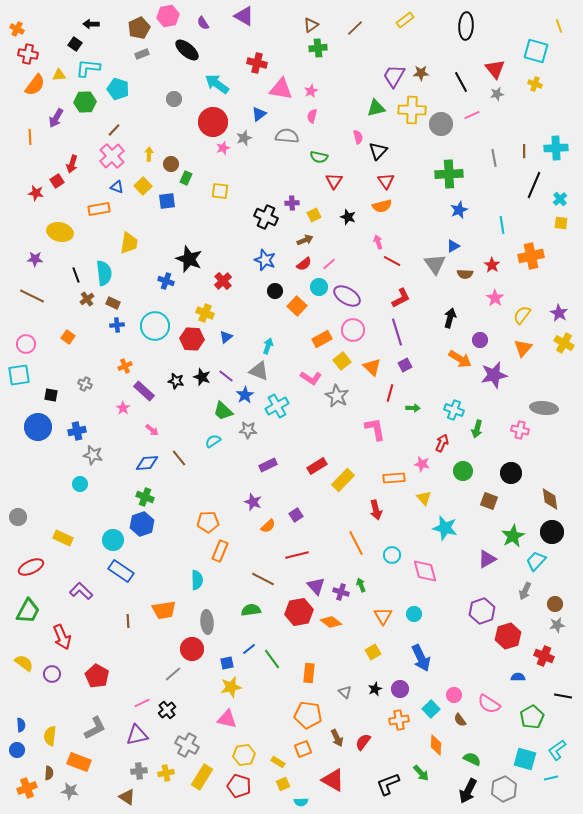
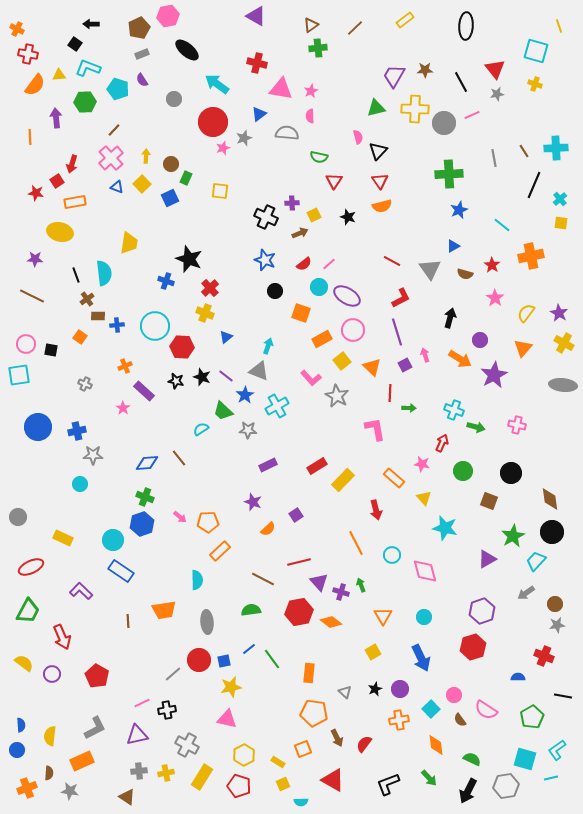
purple triangle at (244, 16): moved 12 px right
purple semicircle at (203, 23): moved 61 px left, 57 px down
cyan L-shape at (88, 68): rotated 15 degrees clockwise
brown star at (421, 73): moved 4 px right, 3 px up
yellow cross at (412, 110): moved 3 px right, 1 px up
pink semicircle at (312, 116): moved 2 px left; rotated 16 degrees counterclockwise
purple arrow at (56, 118): rotated 144 degrees clockwise
gray circle at (441, 124): moved 3 px right, 1 px up
gray semicircle at (287, 136): moved 3 px up
brown line at (524, 151): rotated 32 degrees counterclockwise
yellow arrow at (149, 154): moved 3 px left, 2 px down
pink cross at (112, 156): moved 1 px left, 2 px down
red triangle at (386, 181): moved 6 px left
yellow square at (143, 186): moved 1 px left, 2 px up
blue square at (167, 201): moved 3 px right, 3 px up; rotated 18 degrees counterclockwise
orange rectangle at (99, 209): moved 24 px left, 7 px up
cyan line at (502, 225): rotated 42 degrees counterclockwise
brown arrow at (305, 240): moved 5 px left, 7 px up
pink arrow at (378, 242): moved 47 px right, 113 px down
gray triangle at (435, 264): moved 5 px left, 5 px down
brown semicircle at (465, 274): rotated 14 degrees clockwise
red cross at (223, 281): moved 13 px left, 7 px down
brown rectangle at (113, 303): moved 15 px left, 13 px down; rotated 24 degrees counterclockwise
orange square at (297, 306): moved 4 px right, 7 px down; rotated 24 degrees counterclockwise
yellow semicircle at (522, 315): moved 4 px right, 2 px up
orange square at (68, 337): moved 12 px right
red hexagon at (192, 339): moved 10 px left, 8 px down
purple star at (494, 375): rotated 16 degrees counterclockwise
pink L-shape at (311, 378): rotated 15 degrees clockwise
red line at (390, 393): rotated 12 degrees counterclockwise
black square at (51, 395): moved 45 px up
green arrow at (413, 408): moved 4 px left
gray ellipse at (544, 408): moved 19 px right, 23 px up
green arrow at (477, 429): moved 1 px left, 2 px up; rotated 90 degrees counterclockwise
pink arrow at (152, 430): moved 28 px right, 87 px down
pink cross at (520, 430): moved 3 px left, 5 px up
cyan semicircle at (213, 441): moved 12 px left, 12 px up
gray star at (93, 455): rotated 12 degrees counterclockwise
orange rectangle at (394, 478): rotated 45 degrees clockwise
orange semicircle at (268, 526): moved 3 px down
orange rectangle at (220, 551): rotated 25 degrees clockwise
red line at (297, 555): moved 2 px right, 7 px down
purple triangle at (316, 586): moved 3 px right, 4 px up
gray arrow at (525, 591): moved 1 px right, 2 px down; rotated 30 degrees clockwise
cyan circle at (414, 614): moved 10 px right, 3 px down
red hexagon at (508, 636): moved 35 px left, 11 px down
red circle at (192, 649): moved 7 px right, 11 px down
blue square at (227, 663): moved 3 px left, 2 px up
pink semicircle at (489, 704): moved 3 px left, 6 px down
black cross at (167, 710): rotated 30 degrees clockwise
orange pentagon at (308, 715): moved 6 px right, 2 px up
red semicircle at (363, 742): moved 1 px right, 2 px down
orange diamond at (436, 745): rotated 10 degrees counterclockwise
yellow hexagon at (244, 755): rotated 20 degrees counterclockwise
orange rectangle at (79, 762): moved 3 px right, 1 px up; rotated 45 degrees counterclockwise
green arrow at (421, 773): moved 8 px right, 5 px down
gray hexagon at (504, 789): moved 2 px right, 3 px up; rotated 15 degrees clockwise
